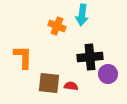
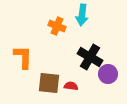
black cross: rotated 35 degrees clockwise
